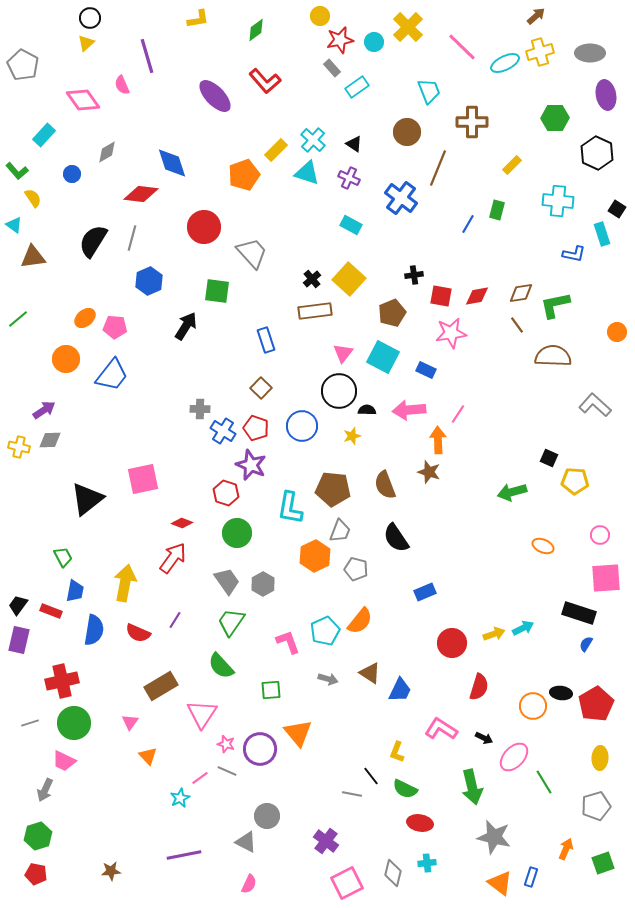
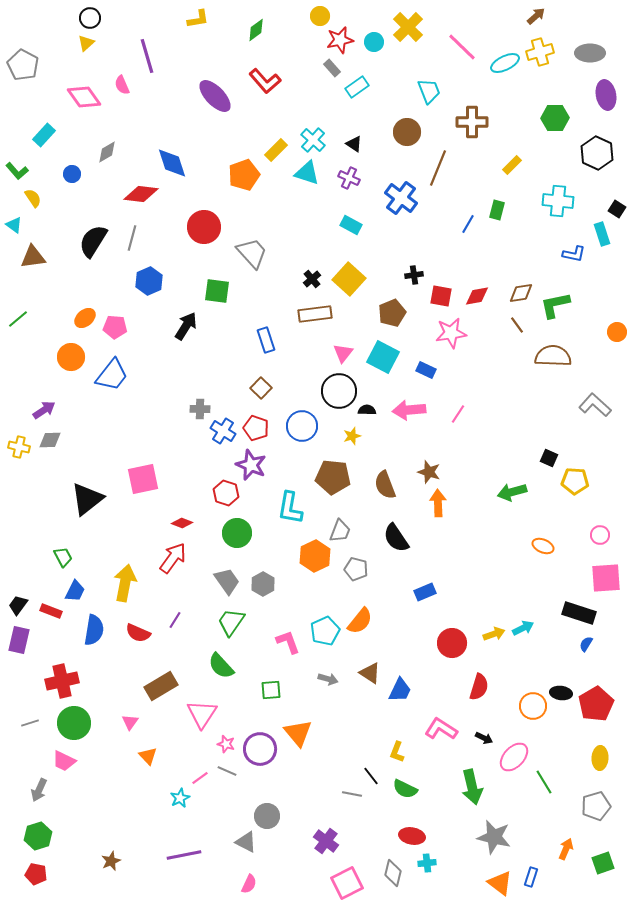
pink diamond at (83, 100): moved 1 px right, 3 px up
brown rectangle at (315, 311): moved 3 px down
orange circle at (66, 359): moved 5 px right, 2 px up
orange arrow at (438, 440): moved 63 px down
brown pentagon at (333, 489): moved 12 px up
blue trapezoid at (75, 591): rotated 15 degrees clockwise
gray arrow at (45, 790): moved 6 px left
red ellipse at (420, 823): moved 8 px left, 13 px down
brown star at (111, 871): moved 10 px up; rotated 18 degrees counterclockwise
